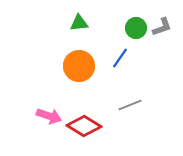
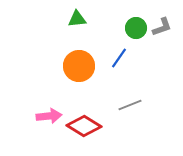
green triangle: moved 2 px left, 4 px up
blue line: moved 1 px left
pink arrow: rotated 25 degrees counterclockwise
